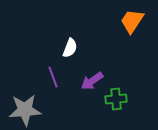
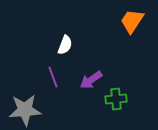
white semicircle: moved 5 px left, 3 px up
purple arrow: moved 1 px left, 1 px up
